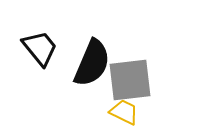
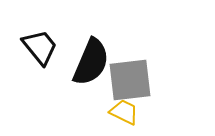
black trapezoid: moved 1 px up
black semicircle: moved 1 px left, 1 px up
